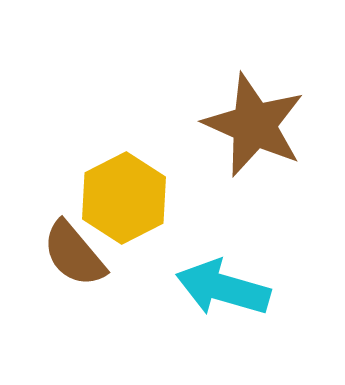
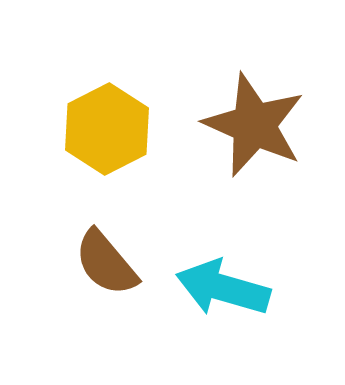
yellow hexagon: moved 17 px left, 69 px up
brown semicircle: moved 32 px right, 9 px down
